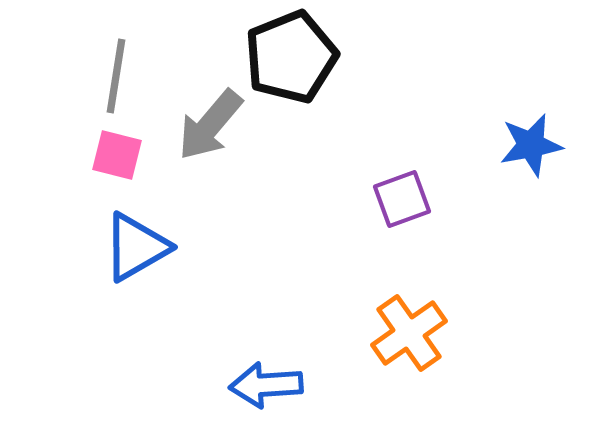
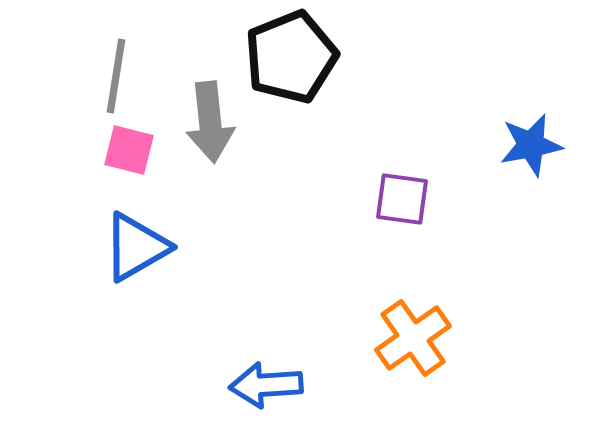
gray arrow: moved 3 px up; rotated 46 degrees counterclockwise
pink square: moved 12 px right, 5 px up
purple square: rotated 28 degrees clockwise
orange cross: moved 4 px right, 5 px down
